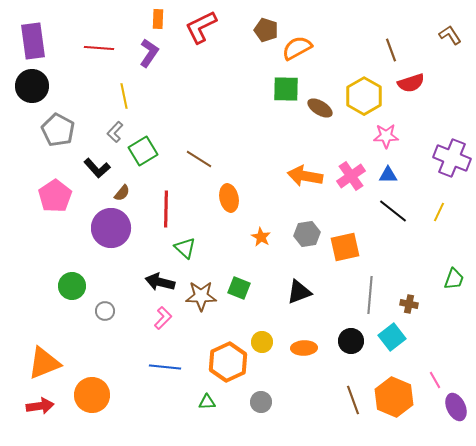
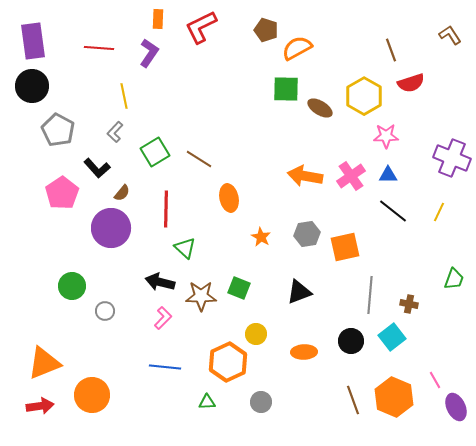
green square at (143, 151): moved 12 px right, 1 px down
pink pentagon at (55, 196): moved 7 px right, 3 px up
yellow circle at (262, 342): moved 6 px left, 8 px up
orange ellipse at (304, 348): moved 4 px down
